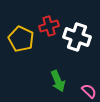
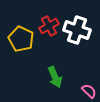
red cross: rotated 12 degrees counterclockwise
white cross: moved 7 px up
green arrow: moved 3 px left, 4 px up
